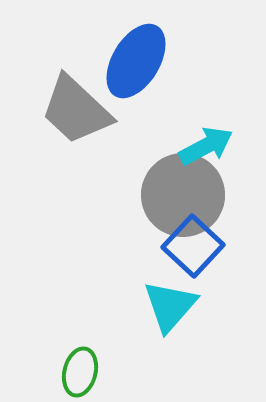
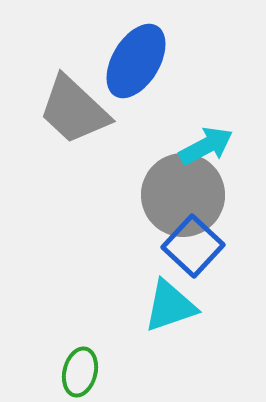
gray trapezoid: moved 2 px left
cyan triangle: rotated 30 degrees clockwise
